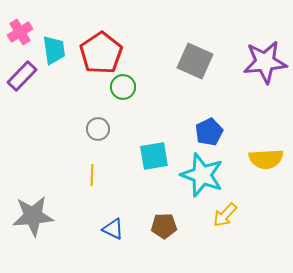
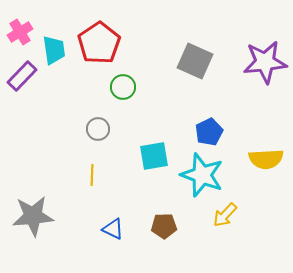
red pentagon: moved 2 px left, 10 px up
